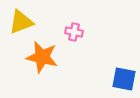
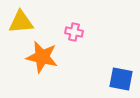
yellow triangle: rotated 16 degrees clockwise
blue square: moved 3 px left
